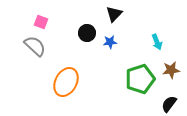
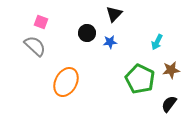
cyan arrow: rotated 49 degrees clockwise
green pentagon: rotated 28 degrees counterclockwise
